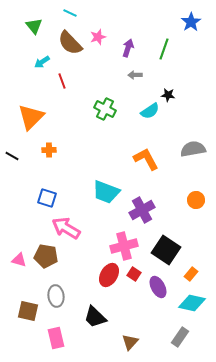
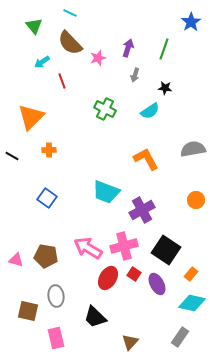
pink star: moved 21 px down
gray arrow: rotated 72 degrees counterclockwise
black star: moved 3 px left, 7 px up
blue square: rotated 18 degrees clockwise
pink arrow: moved 22 px right, 20 px down
pink triangle: moved 3 px left
red ellipse: moved 1 px left, 3 px down
purple ellipse: moved 1 px left, 3 px up
